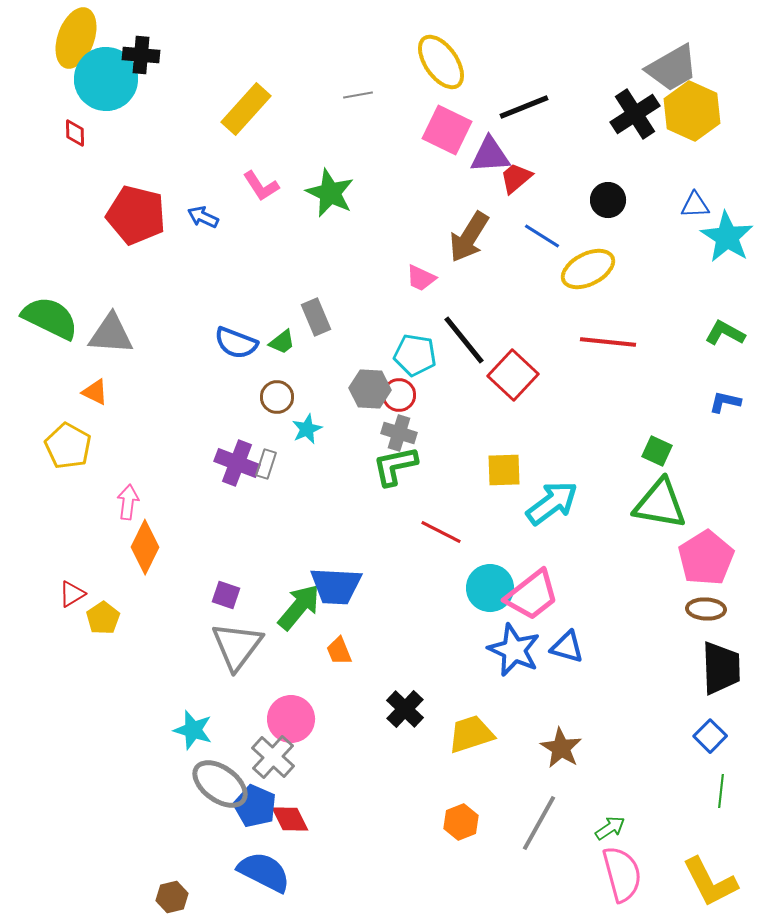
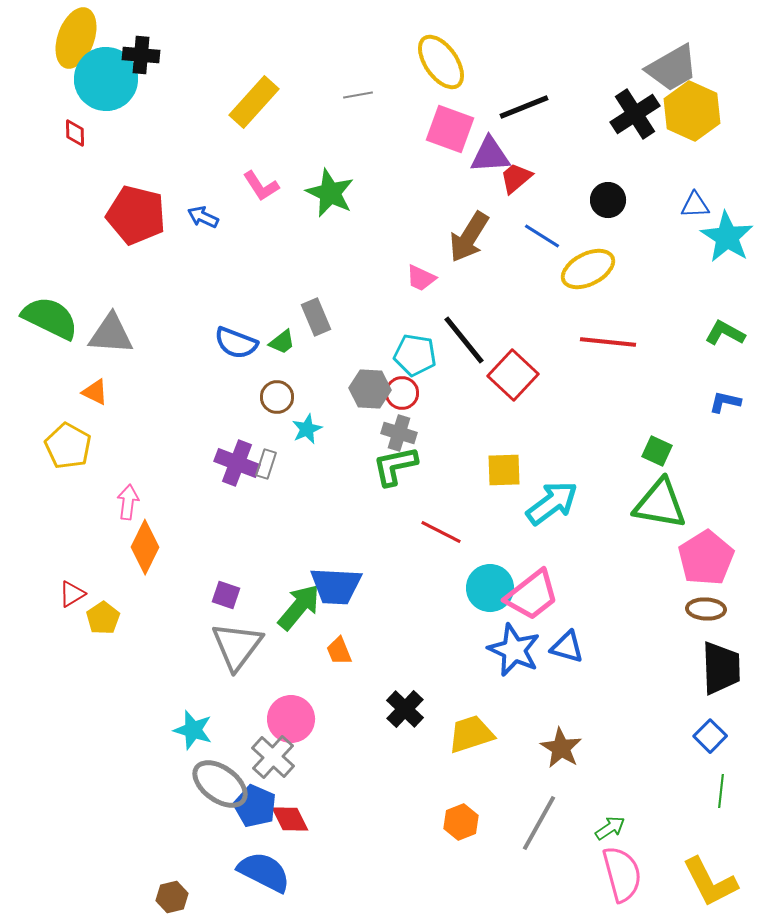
yellow rectangle at (246, 109): moved 8 px right, 7 px up
pink square at (447, 130): moved 3 px right, 1 px up; rotated 6 degrees counterclockwise
red circle at (399, 395): moved 3 px right, 2 px up
